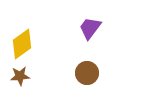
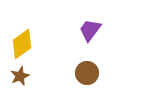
purple trapezoid: moved 2 px down
brown star: rotated 18 degrees counterclockwise
